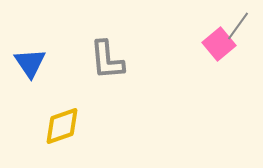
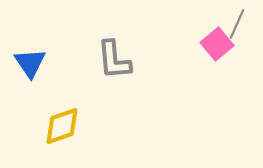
gray line: moved 1 px left, 2 px up; rotated 12 degrees counterclockwise
pink square: moved 2 px left
gray L-shape: moved 7 px right
